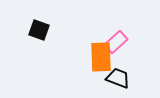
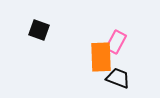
pink rectangle: rotated 20 degrees counterclockwise
